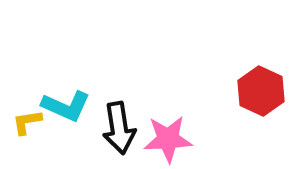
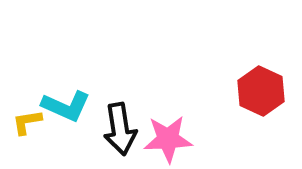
black arrow: moved 1 px right, 1 px down
